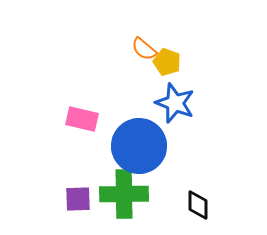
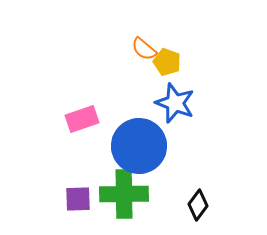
pink rectangle: rotated 32 degrees counterclockwise
black diamond: rotated 36 degrees clockwise
